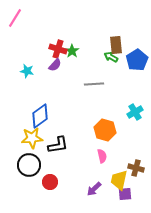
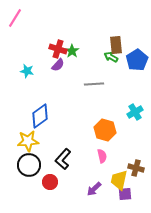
purple semicircle: moved 3 px right
yellow star: moved 4 px left, 3 px down
black L-shape: moved 5 px right, 14 px down; rotated 140 degrees clockwise
